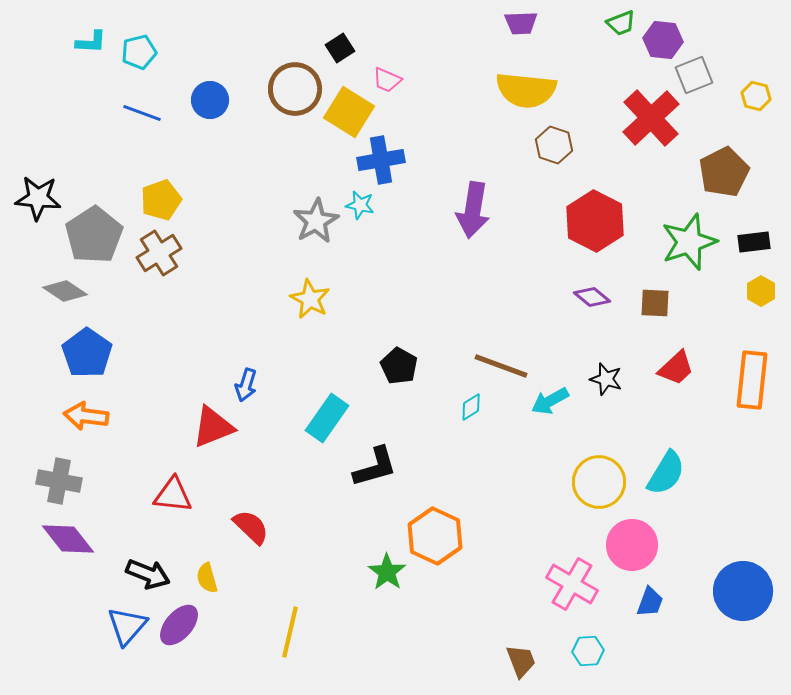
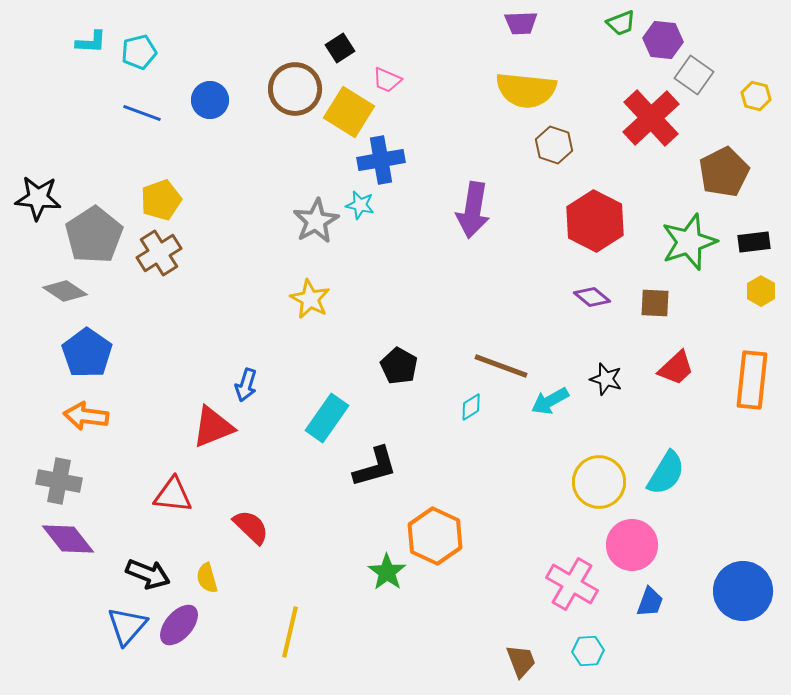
gray square at (694, 75): rotated 33 degrees counterclockwise
